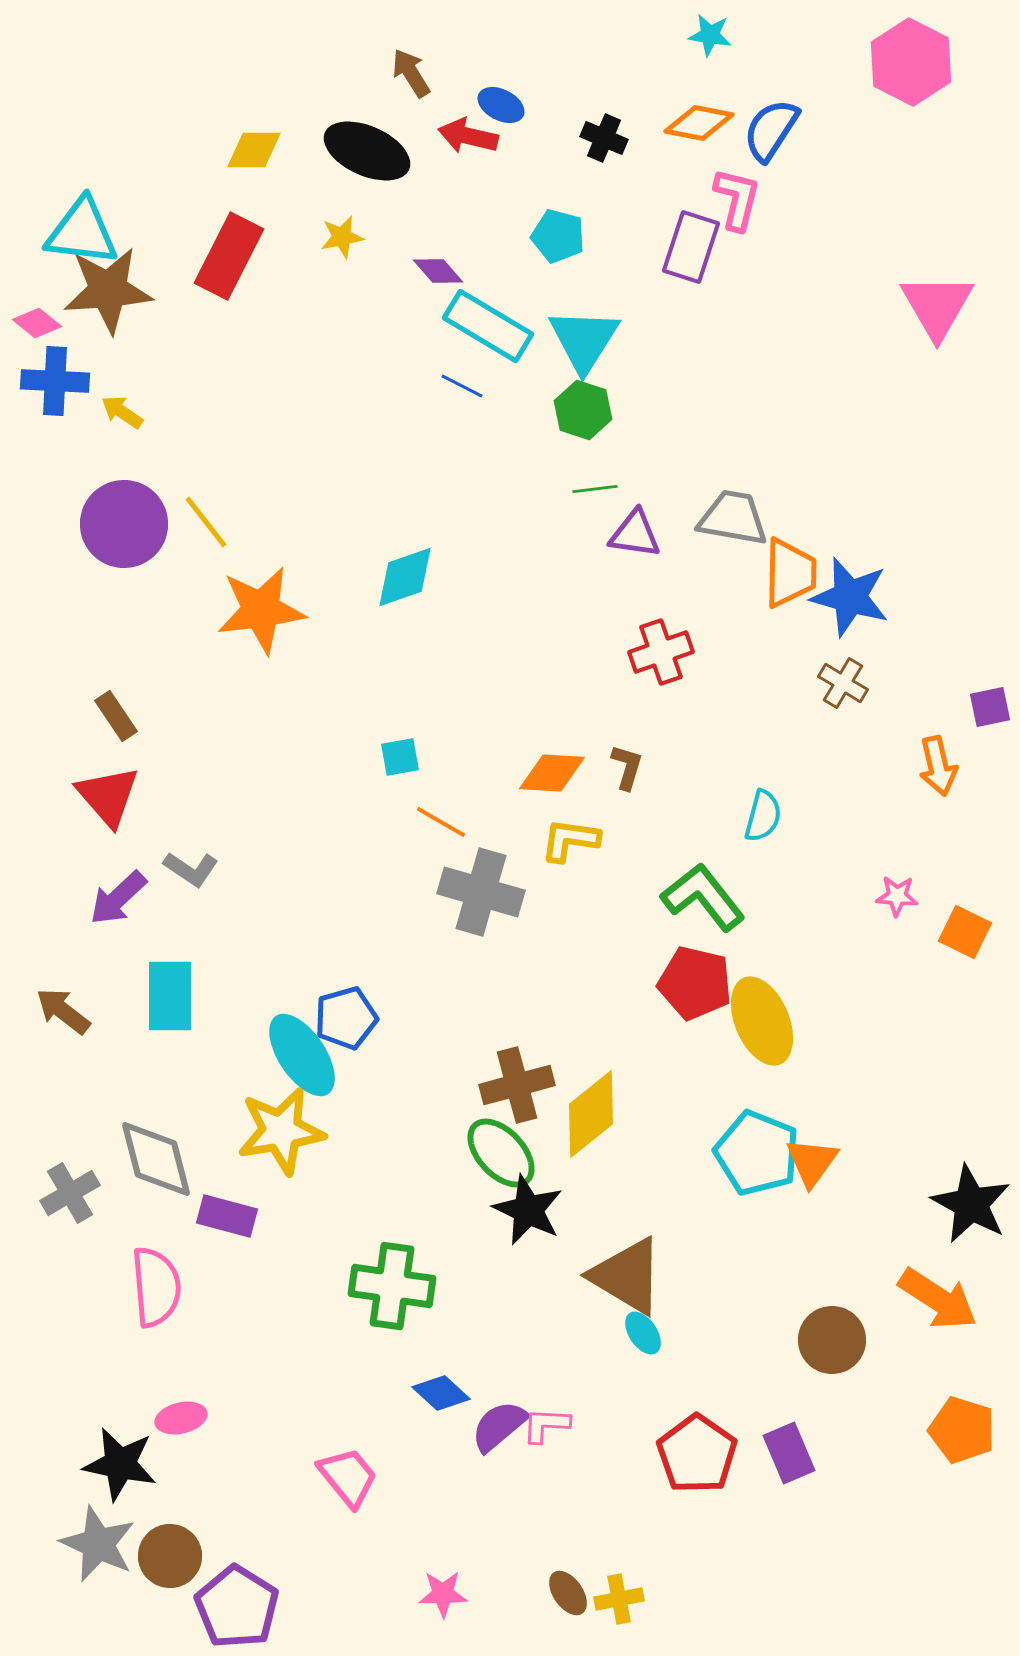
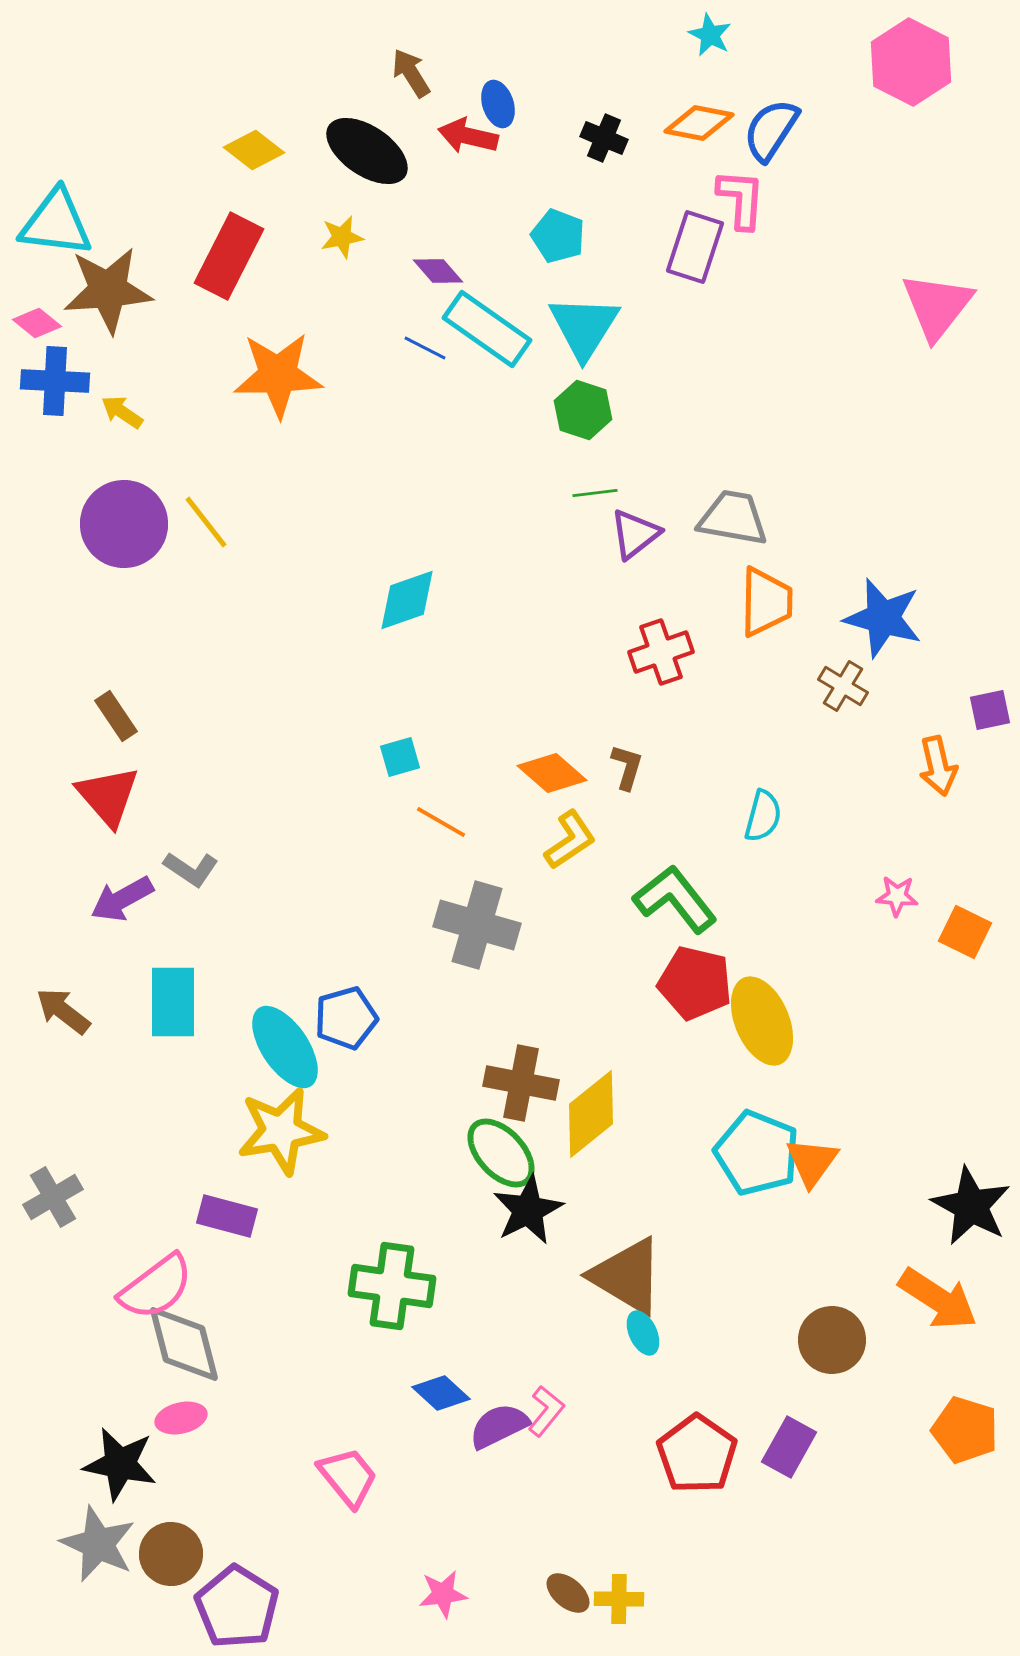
cyan star at (710, 35): rotated 18 degrees clockwise
blue ellipse at (501, 105): moved 3 px left, 1 px up; rotated 45 degrees clockwise
yellow diamond at (254, 150): rotated 38 degrees clockwise
black ellipse at (367, 151): rotated 10 degrees clockwise
pink L-shape at (737, 199): moved 4 px right; rotated 10 degrees counterclockwise
cyan triangle at (82, 232): moved 26 px left, 9 px up
cyan pentagon at (558, 236): rotated 6 degrees clockwise
purple rectangle at (691, 247): moved 4 px right
pink triangle at (937, 306): rotated 8 degrees clockwise
cyan rectangle at (488, 326): moved 1 px left, 3 px down; rotated 4 degrees clockwise
cyan triangle at (584, 340): moved 13 px up
blue line at (462, 386): moved 37 px left, 38 px up
green line at (595, 489): moved 4 px down
purple triangle at (635, 534): rotated 46 degrees counterclockwise
orange trapezoid at (790, 573): moved 24 px left, 29 px down
cyan diamond at (405, 577): moved 2 px right, 23 px down
blue star at (850, 597): moved 33 px right, 21 px down
orange star at (261, 610): moved 17 px right, 235 px up; rotated 6 degrees clockwise
brown cross at (843, 683): moved 3 px down
purple square at (990, 707): moved 3 px down
cyan square at (400, 757): rotated 6 degrees counterclockwise
orange diamond at (552, 773): rotated 38 degrees clockwise
yellow L-shape at (570, 840): rotated 138 degrees clockwise
gray cross at (481, 892): moved 4 px left, 33 px down
green L-shape at (703, 897): moved 28 px left, 2 px down
purple arrow at (118, 898): moved 4 px right, 1 px down; rotated 14 degrees clockwise
cyan rectangle at (170, 996): moved 3 px right, 6 px down
cyan ellipse at (302, 1055): moved 17 px left, 8 px up
brown cross at (517, 1085): moved 4 px right, 2 px up; rotated 26 degrees clockwise
gray diamond at (156, 1159): moved 28 px right, 185 px down
gray cross at (70, 1193): moved 17 px left, 4 px down
black star at (971, 1204): moved 2 px down
black star at (528, 1210): rotated 20 degrees clockwise
pink semicircle at (156, 1287): rotated 58 degrees clockwise
cyan ellipse at (643, 1333): rotated 9 degrees clockwise
pink L-shape at (546, 1425): moved 14 px up; rotated 126 degrees clockwise
purple semicircle at (499, 1426): rotated 14 degrees clockwise
orange pentagon at (962, 1430): moved 3 px right
purple rectangle at (789, 1453): moved 6 px up; rotated 52 degrees clockwise
brown circle at (170, 1556): moved 1 px right, 2 px up
brown ellipse at (568, 1593): rotated 15 degrees counterclockwise
pink star at (443, 1594): rotated 6 degrees counterclockwise
yellow cross at (619, 1599): rotated 12 degrees clockwise
